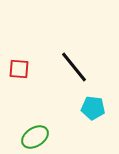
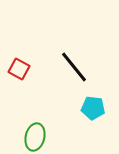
red square: rotated 25 degrees clockwise
green ellipse: rotated 44 degrees counterclockwise
